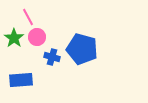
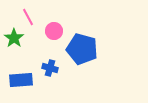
pink circle: moved 17 px right, 6 px up
blue cross: moved 2 px left, 11 px down
